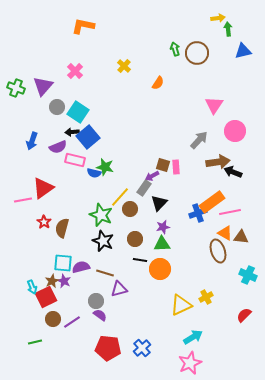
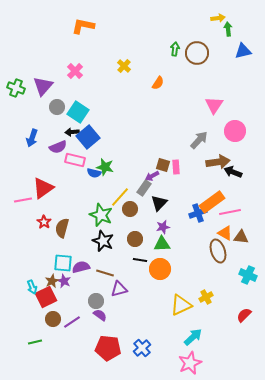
green arrow at (175, 49): rotated 24 degrees clockwise
blue arrow at (32, 141): moved 3 px up
cyan arrow at (193, 337): rotated 12 degrees counterclockwise
